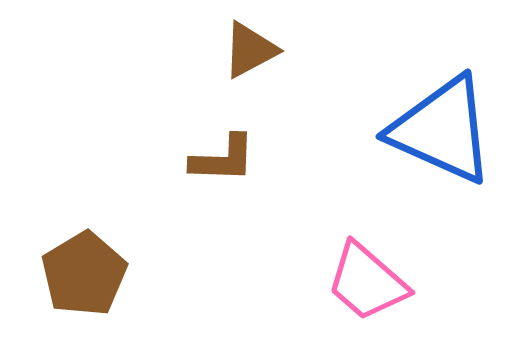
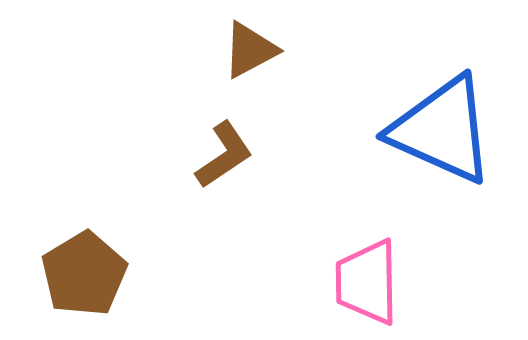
brown L-shape: moved 1 px right, 4 px up; rotated 36 degrees counterclockwise
pink trapezoid: rotated 48 degrees clockwise
